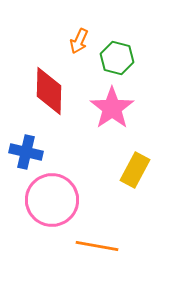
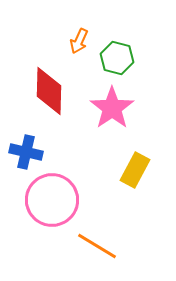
orange line: rotated 21 degrees clockwise
